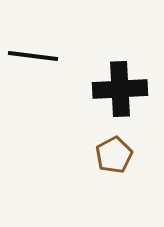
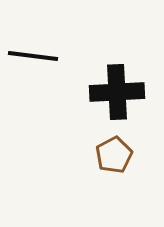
black cross: moved 3 px left, 3 px down
